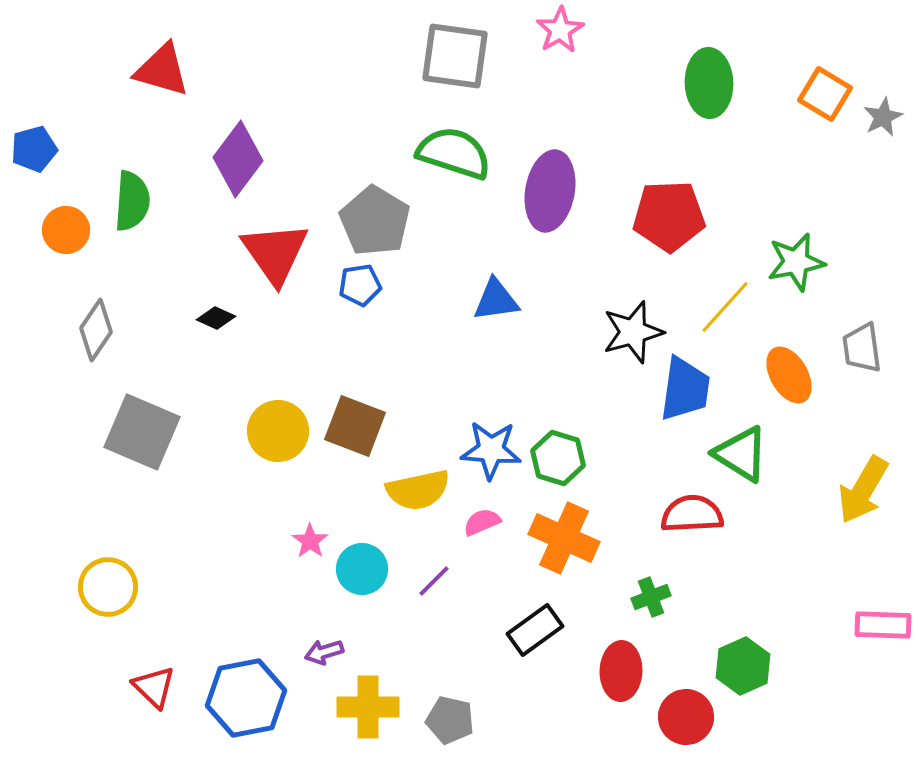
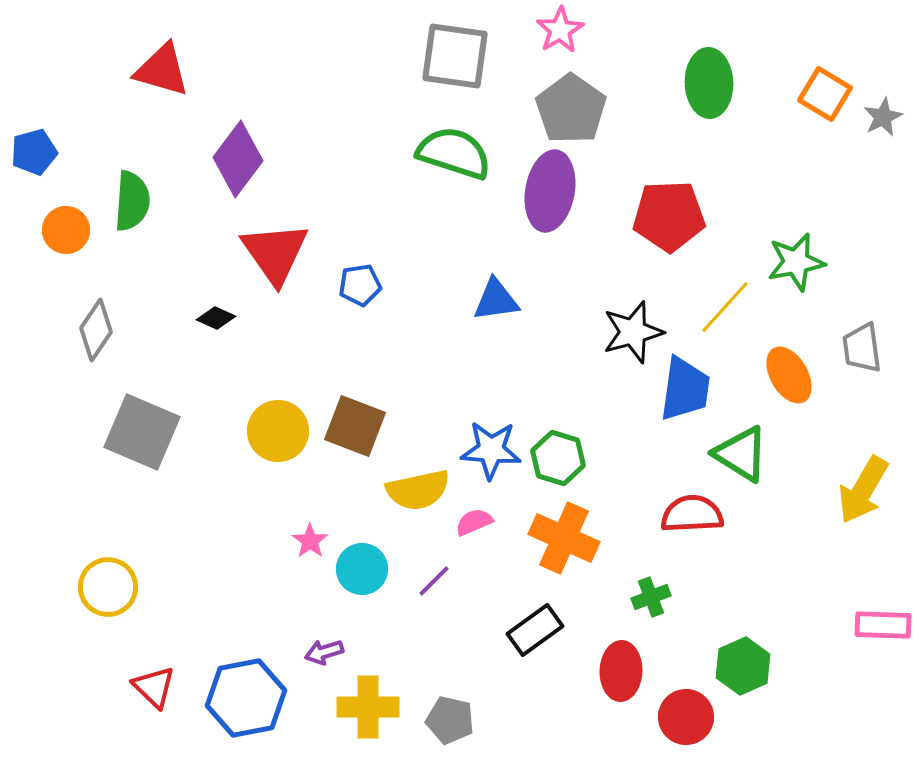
blue pentagon at (34, 149): moved 3 px down
gray pentagon at (375, 221): moved 196 px right, 112 px up; rotated 4 degrees clockwise
pink semicircle at (482, 522): moved 8 px left
